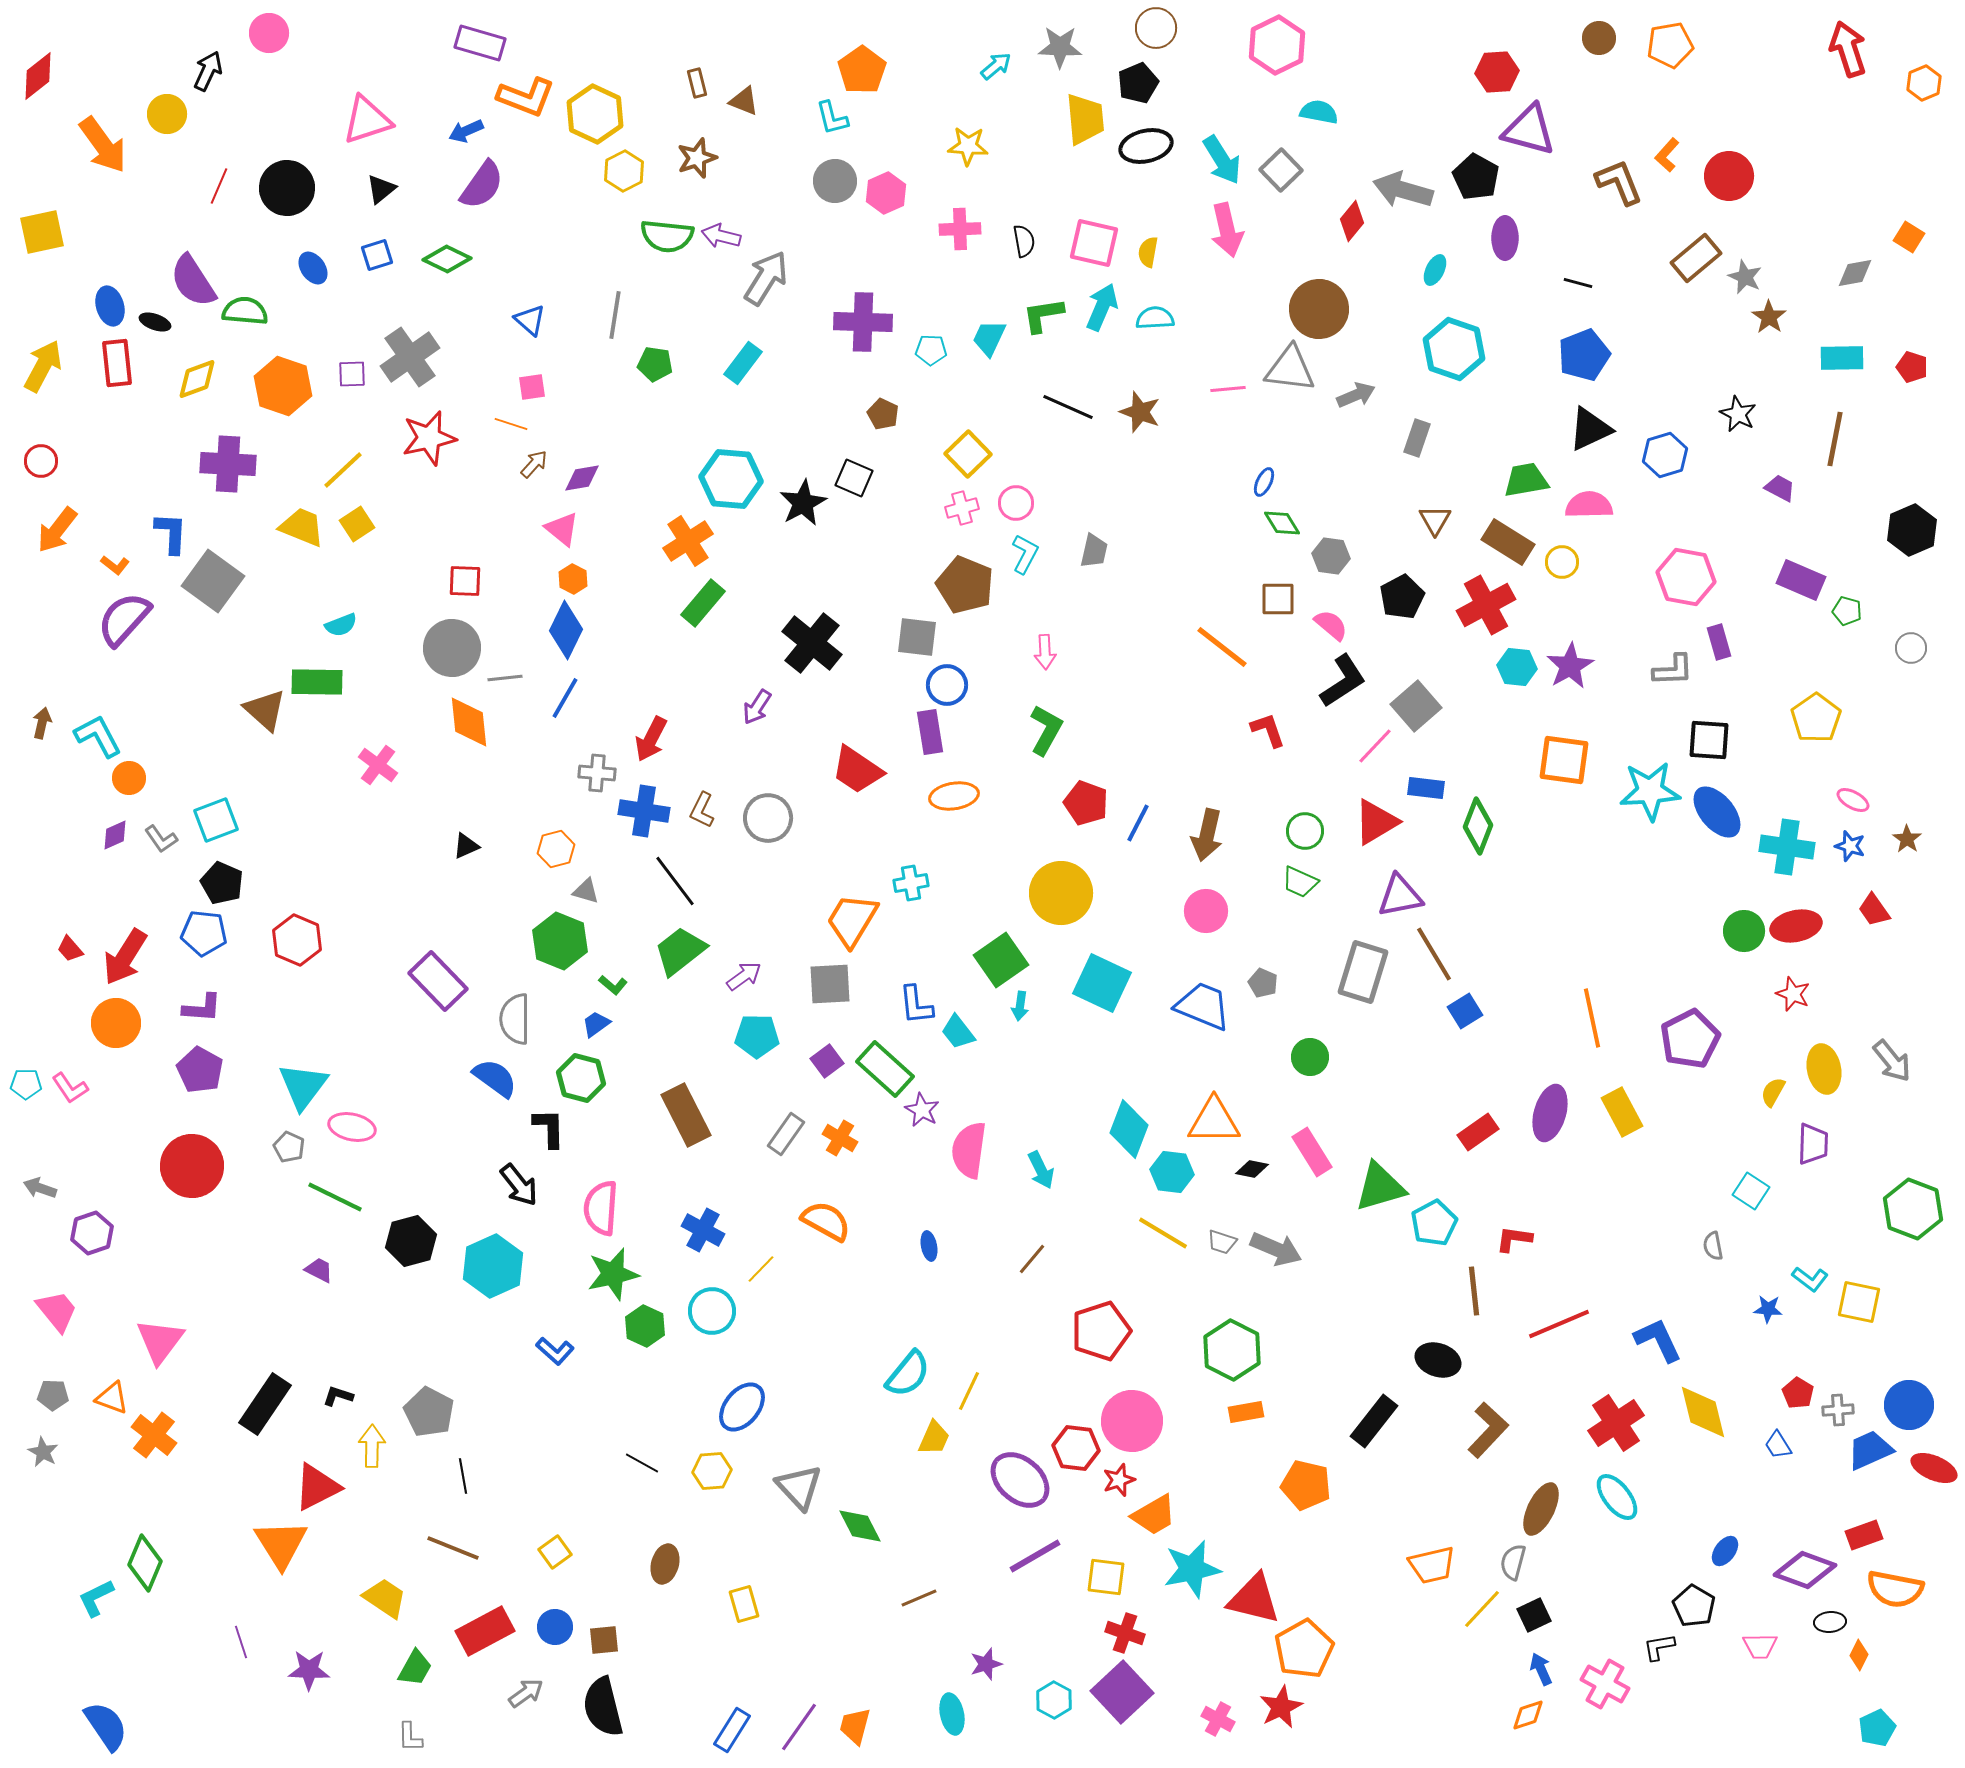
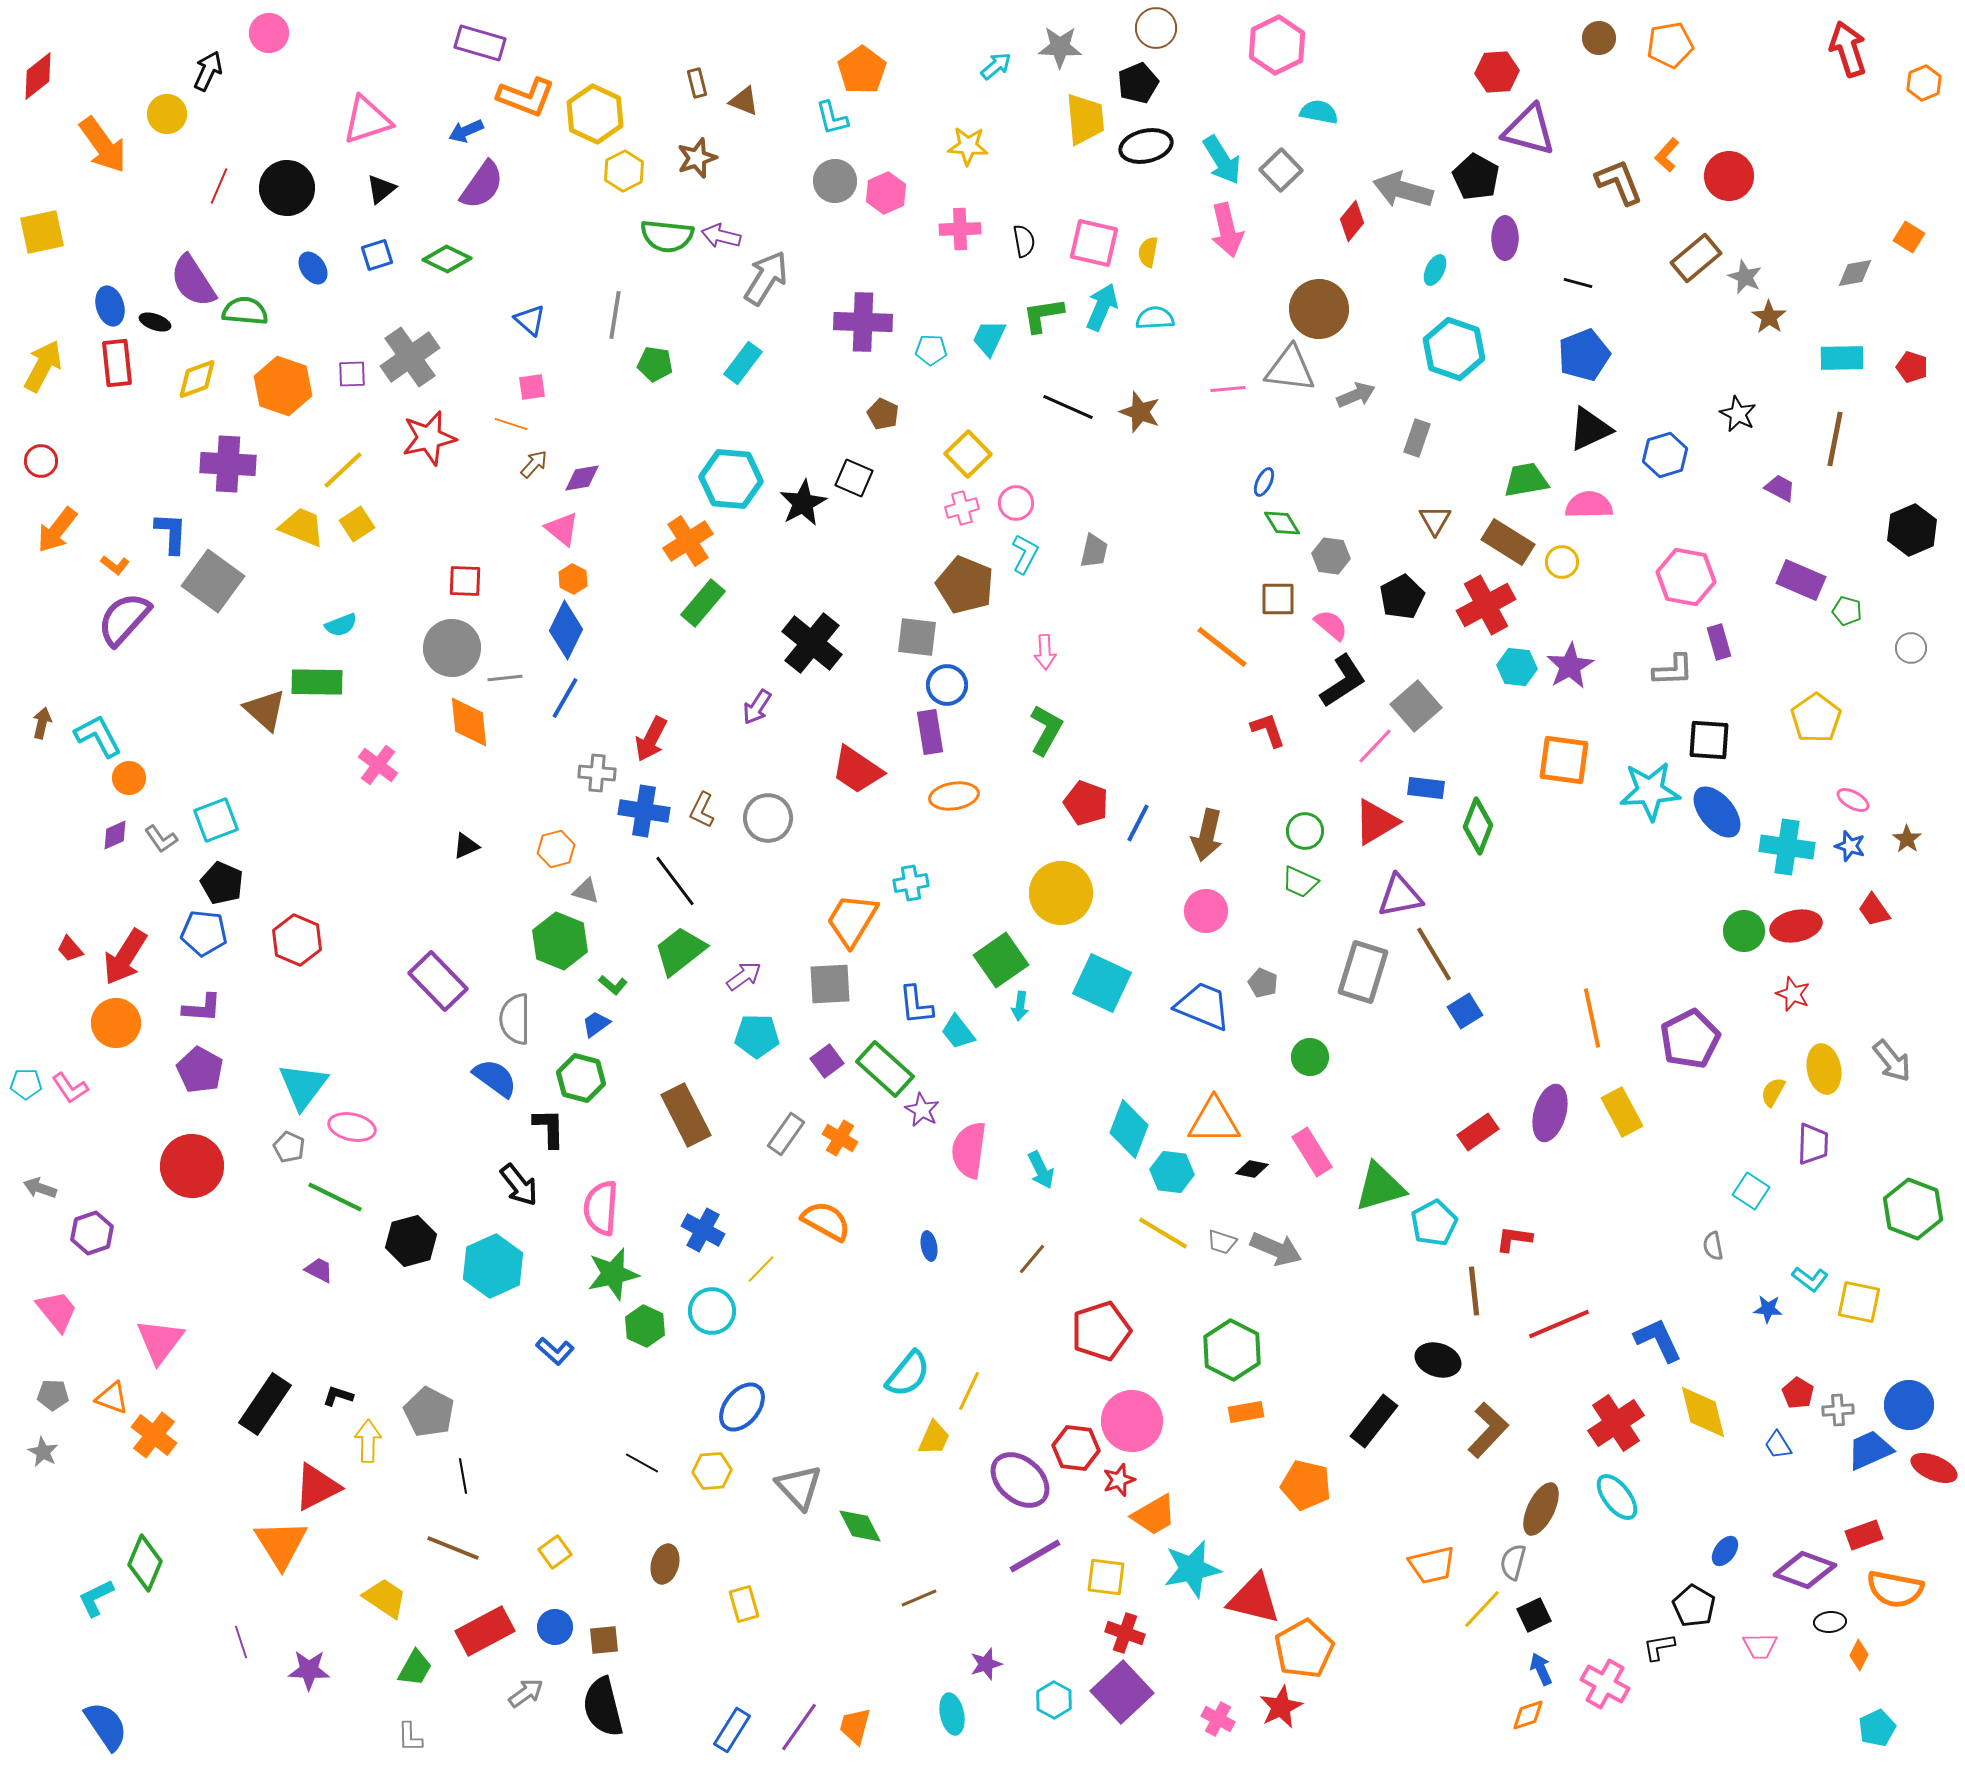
yellow arrow at (372, 1446): moved 4 px left, 5 px up
